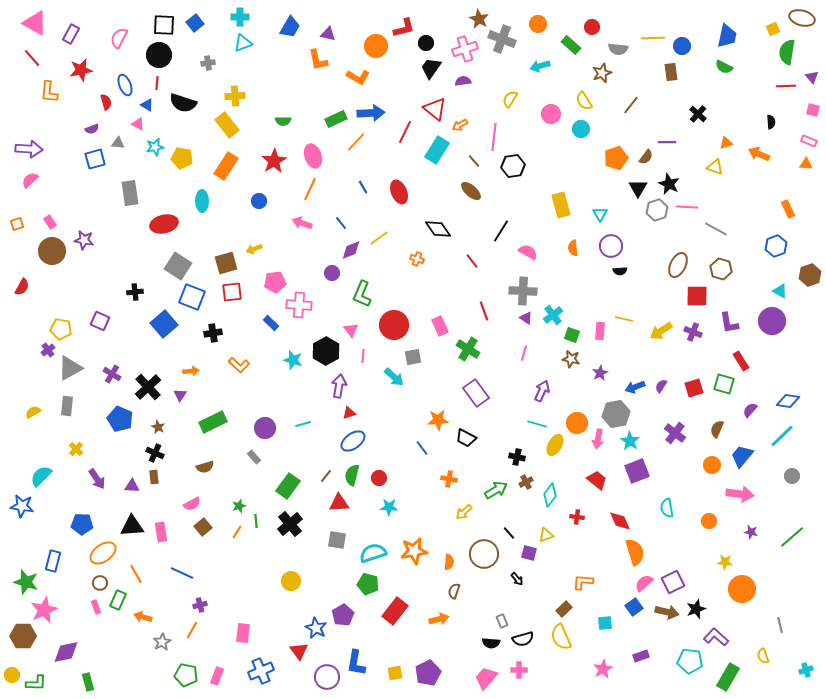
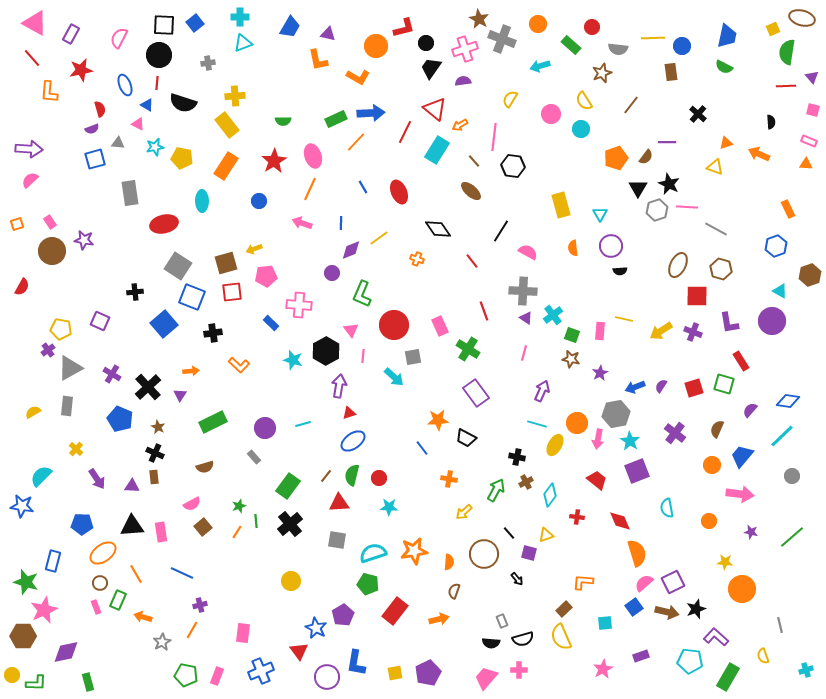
red semicircle at (106, 102): moved 6 px left, 7 px down
black hexagon at (513, 166): rotated 15 degrees clockwise
blue line at (341, 223): rotated 40 degrees clockwise
pink pentagon at (275, 282): moved 9 px left, 6 px up
green arrow at (496, 490): rotated 30 degrees counterclockwise
orange semicircle at (635, 552): moved 2 px right, 1 px down
